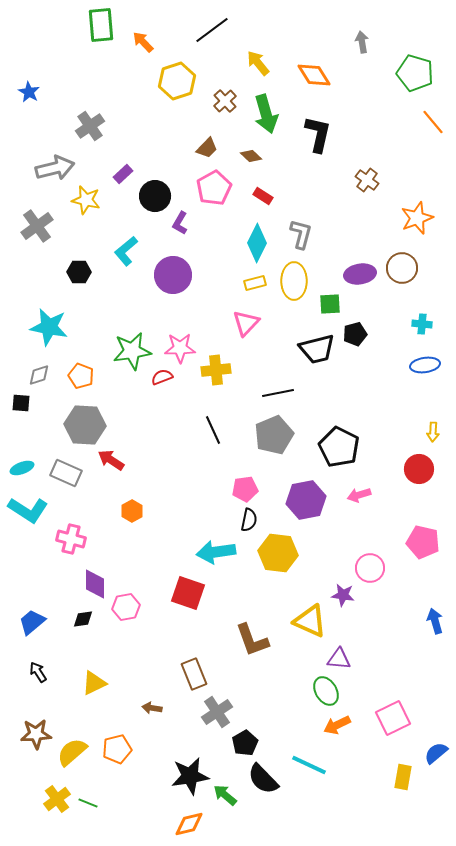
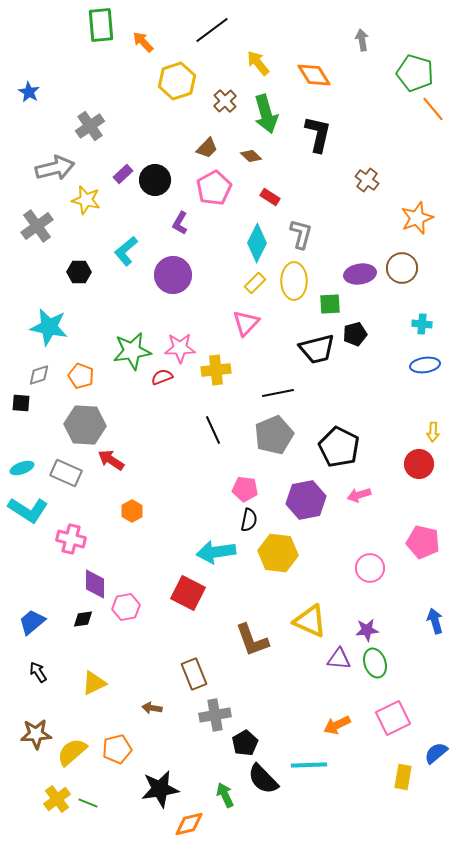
gray arrow at (362, 42): moved 2 px up
orange line at (433, 122): moved 13 px up
black circle at (155, 196): moved 16 px up
red rectangle at (263, 196): moved 7 px right, 1 px down
yellow rectangle at (255, 283): rotated 30 degrees counterclockwise
red circle at (419, 469): moved 5 px up
pink pentagon at (245, 489): rotated 15 degrees clockwise
red square at (188, 593): rotated 8 degrees clockwise
purple star at (343, 595): moved 24 px right, 35 px down; rotated 15 degrees counterclockwise
green ellipse at (326, 691): moved 49 px right, 28 px up; rotated 12 degrees clockwise
gray cross at (217, 712): moved 2 px left, 3 px down; rotated 24 degrees clockwise
cyan line at (309, 765): rotated 27 degrees counterclockwise
black star at (190, 776): moved 30 px left, 13 px down
green arrow at (225, 795): rotated 25 degrees clockwise
